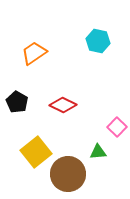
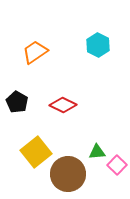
cyan hexagon: moved 4 px down; rotated 15 degrees clockwise
orange trapezoid: moved 1 px right, 1 px up
pink square: moved 38 px down
green triangle: moved 1 px left
